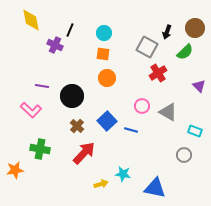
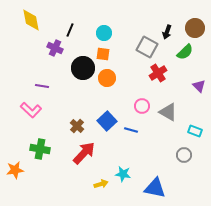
purple cross: moved 3 px down
black circle: moved 11 px right, 28 px up
